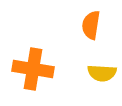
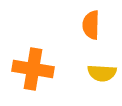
orange semicircle: rotated 8 degrees counterclockwise
